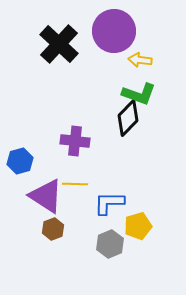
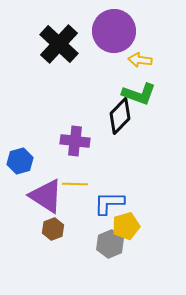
black diamond: moved 8 px left, 2 px up
yellow pentagon: moved 12 px left
